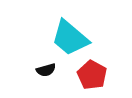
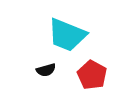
cyan trapezoid: moved 3 px left, 3 px up; rotated 18 degrees counterclockwise
